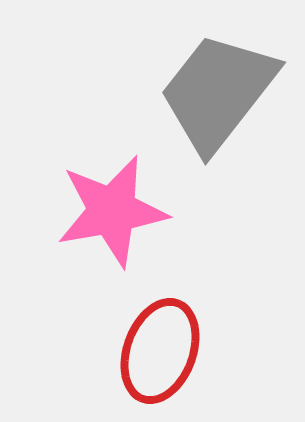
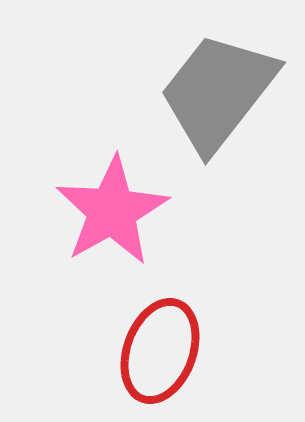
pink star: rotated 19 degrees counterclockwise
